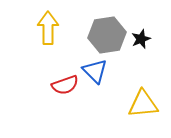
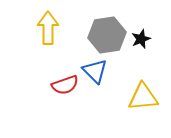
yellow triangle: moved 7 px up
